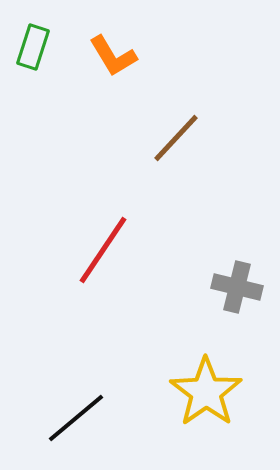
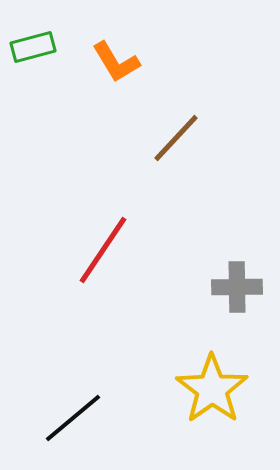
green rectangle: rotated 57 degrees clockwise
orange L-shape: moved 3 px right, 6 px down
gray cross: rotated 15 degrees counterclockwise
yellow star: moved 6 px right, 3 px up
black line: moved 3 px left
